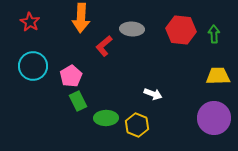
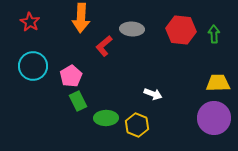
yellow trapezoid: moved 7 px down
